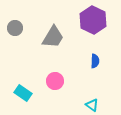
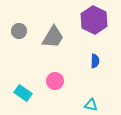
purple hexagon: moved 1 px right
gray circle: moved 4 px right, 3 px down
cyan triangle: moved 1 px left; rotated 24 degrees counterclockwise
